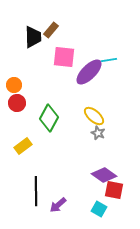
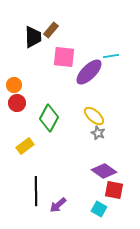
cyan line: moved 2 px right, 4 px up
yellow rectangle: moved 2 px right
purple diamond: moved 4 px up
